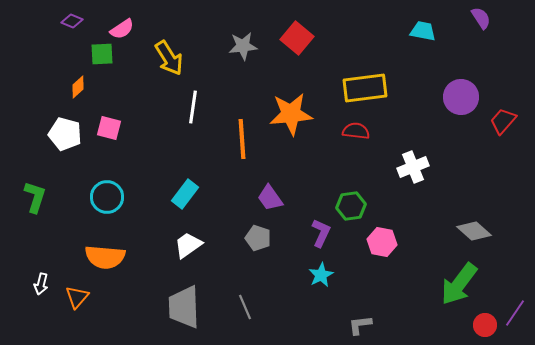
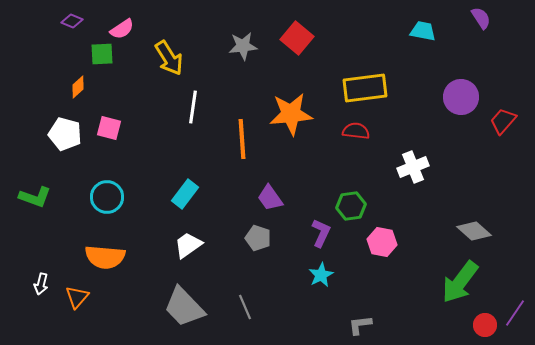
green L-shape: rotated 92 degrees clockwise
green arrow: moved 1 px right, 2 px up
gray trapezoid: rotated 42 degrees counterclockwise
